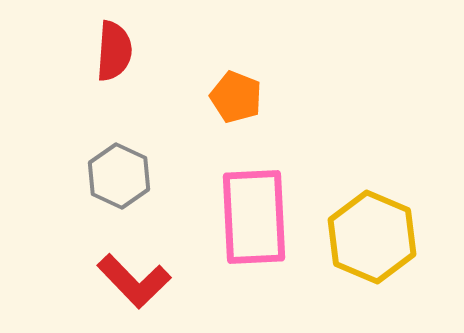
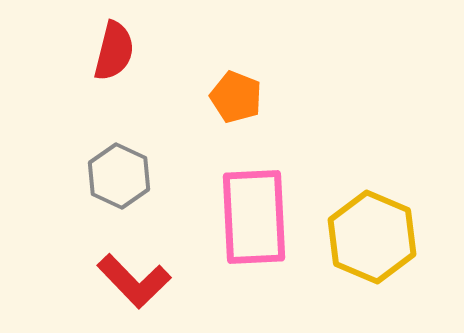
red semicircle: rotated 10 degrees clockwise
